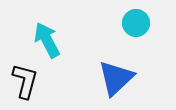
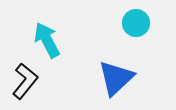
black L-shape: rotated 24 degrees clockwise
